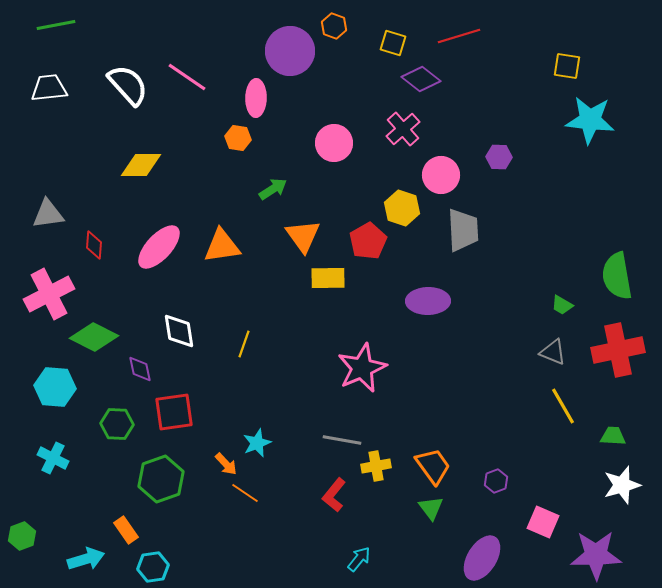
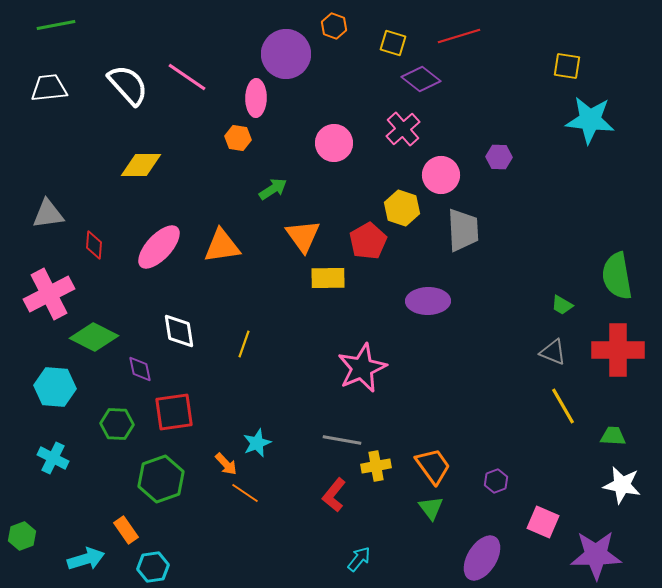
purple circle at (290, 51): moved 4 px left, 3 px down
red cross at (618, 350): rotated 12 degrees clockwise
white star at (622, 485): rotated 27 degrees clockwise
